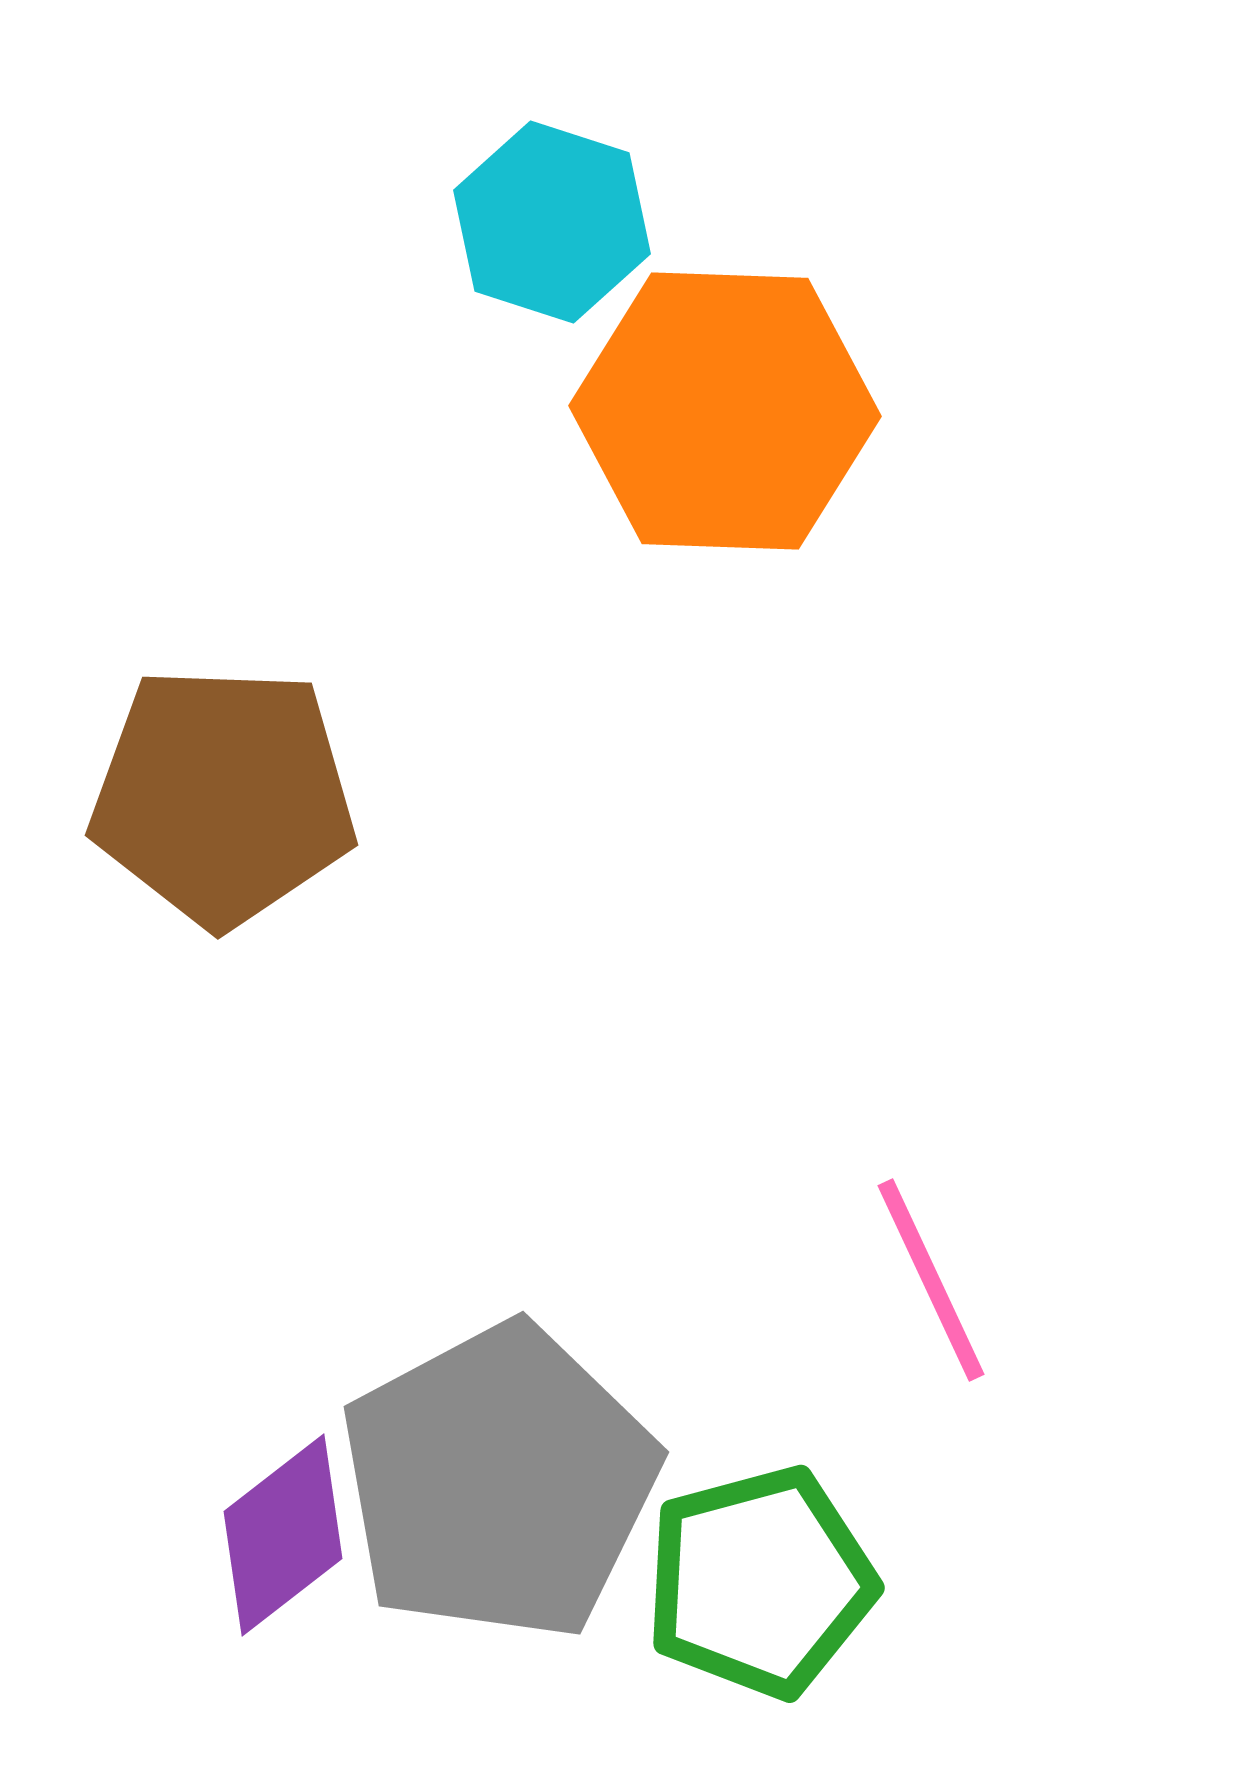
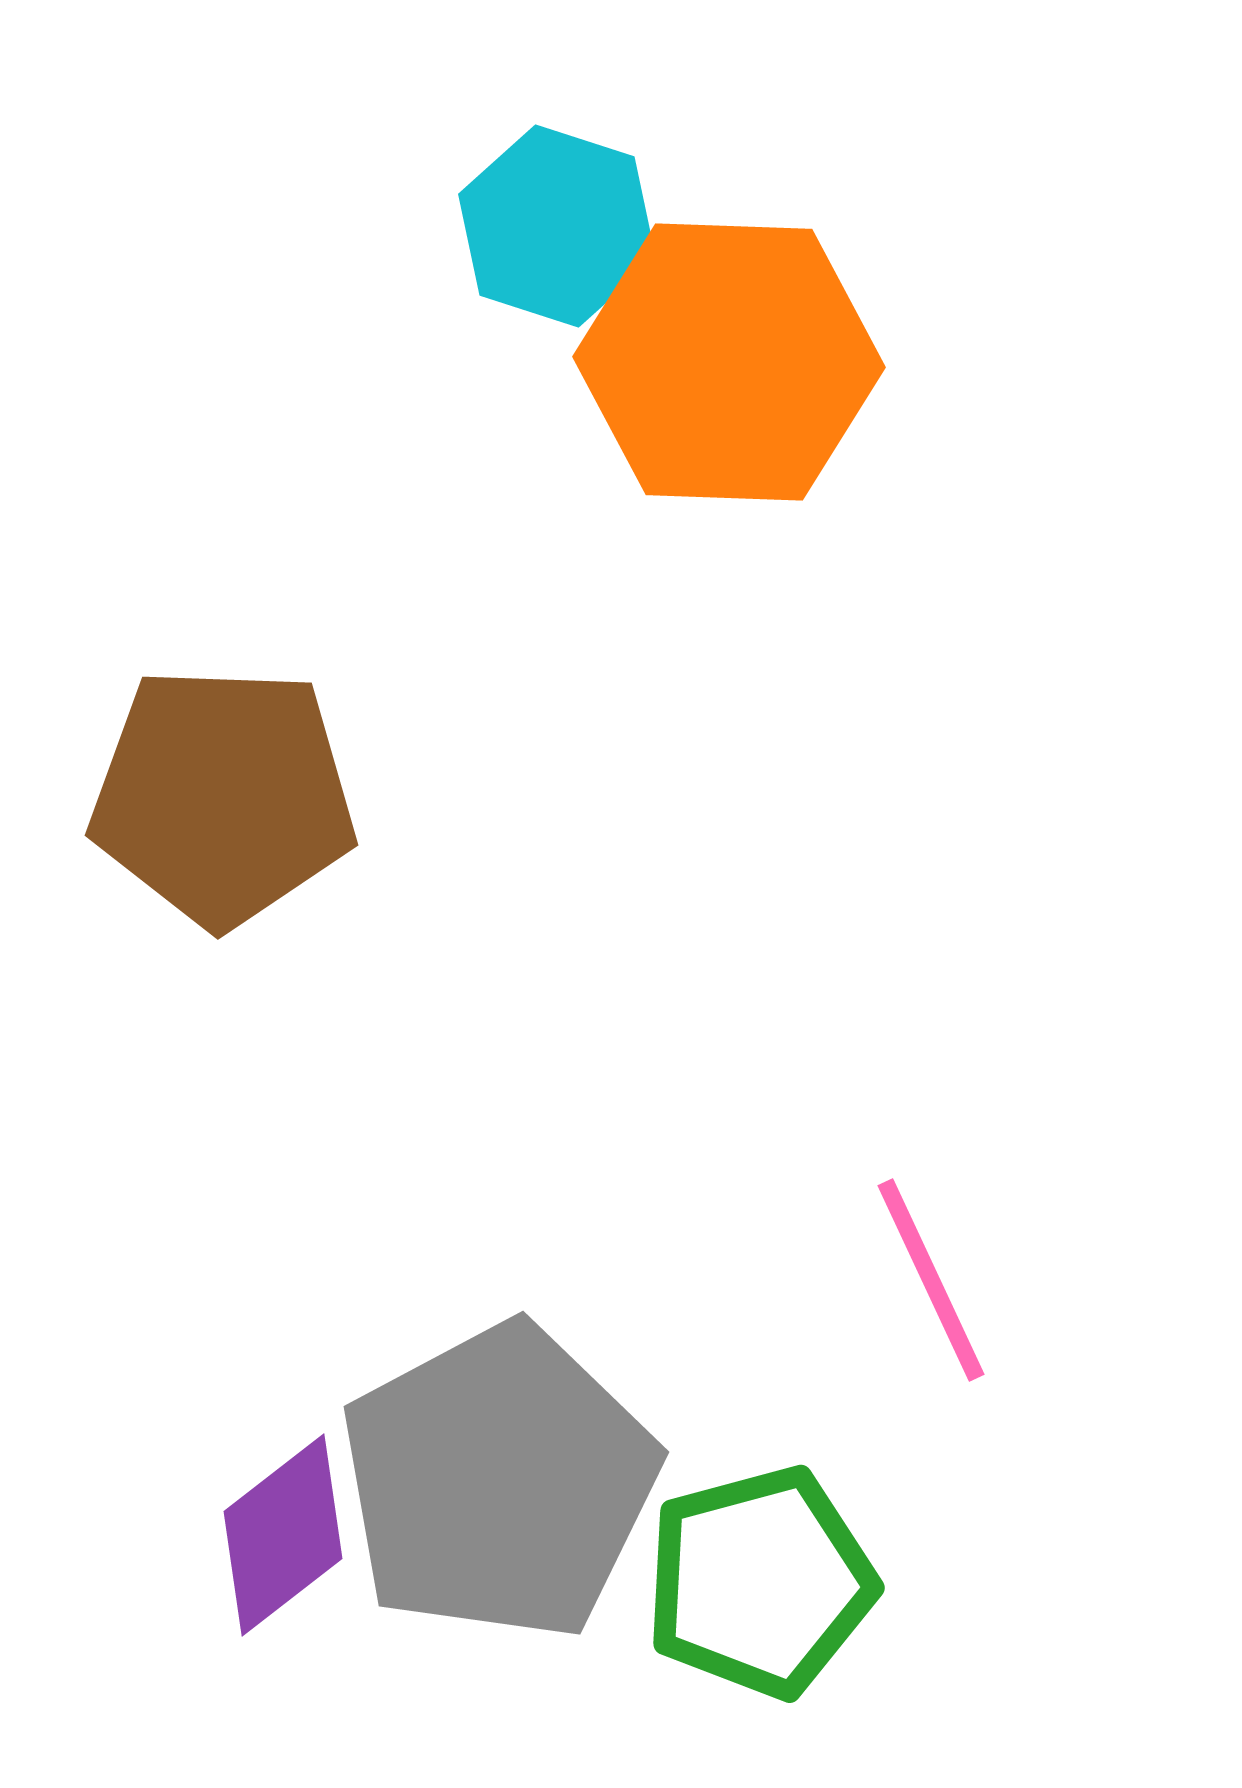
cyan hexagon: moved 5 px right, 4 px down
orange hexagon: moved 4 px right, 49 px up
